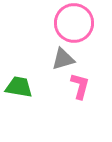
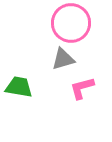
pink circle: moved 3 px left
pink L-shape: moved 2 px right, 2 px down; rotated 120 degrees counterclockwise
